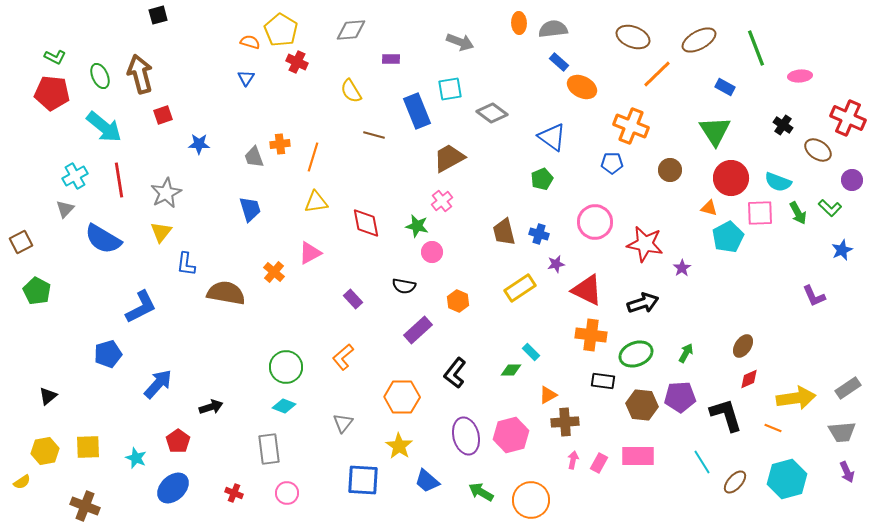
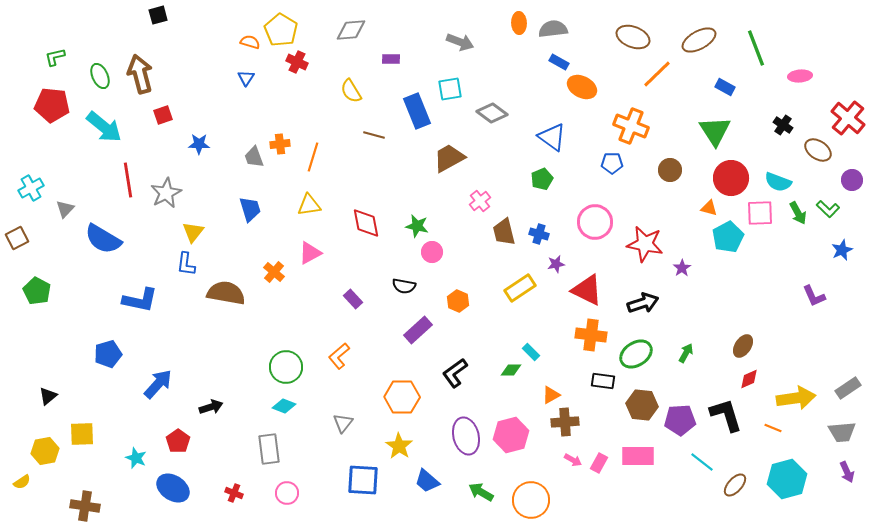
green L-shape at (55, 57): rotated 140 degrees clockwise
blue rectangle at (559, 62): rotated 12 degrees counterclockwise
red pentagon at (52, 93): moved 12 px down
red cross at (848, 118): rotated 16 degrees clockwise
cyan cross at (75, 176): moved 44 px left, 12 px down
red line at (119, 180): moved 9 px right
pink cross at (442, 201): moved 38 px right
yellow triangle at (316, 202): moved 7 px left, 3 px down
green L-shape at (830, 208): moved 2 px left, 1 px down
yellow triangle at (161, 232): moved 32 px right
brown square at (21, 242): moved 4 px left, 4 px up
blue L-shape at (141, 307): moved 1 px left, 7 px up; rotated 39 degrees clockwise
green ellipse at (636, 354): rotated 12 degrees counterclockwise
orange L-shape at (343, 357): moved 4 px left, 1 px up
black L-shape at (455, 373): rotated 16 degrees clockwise
orange triangle at (548, 395): moved 3 px right
purple pentagon at (680, 397): moved 23 px down
yellow square at (88, 447): moved 6 px left, 13 px up
pink arrow at (573, 460): rotated 108 degrees clockwise
cyan line at (702, 462): rotated 20 degrees counterclockwise
brown ellipse at (735, 482): moved 3 px down
blue ellipse at (173, 488): rotated 76 degrees clockwise
brown cross at (85, 506): rotated 12 degrees counterclockwise
